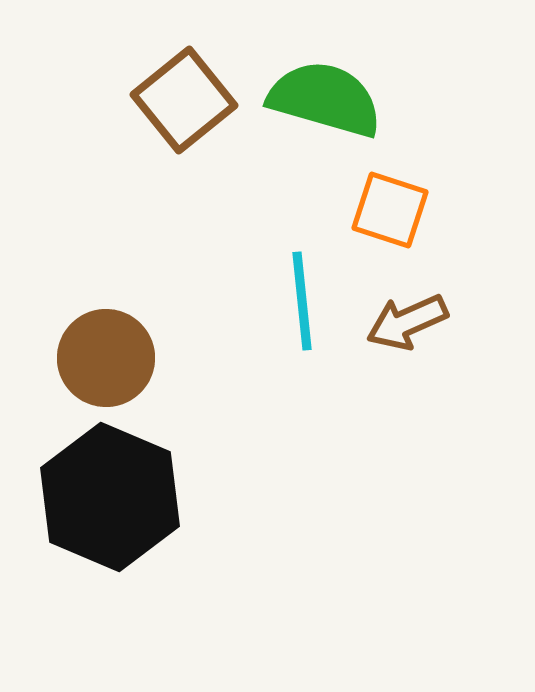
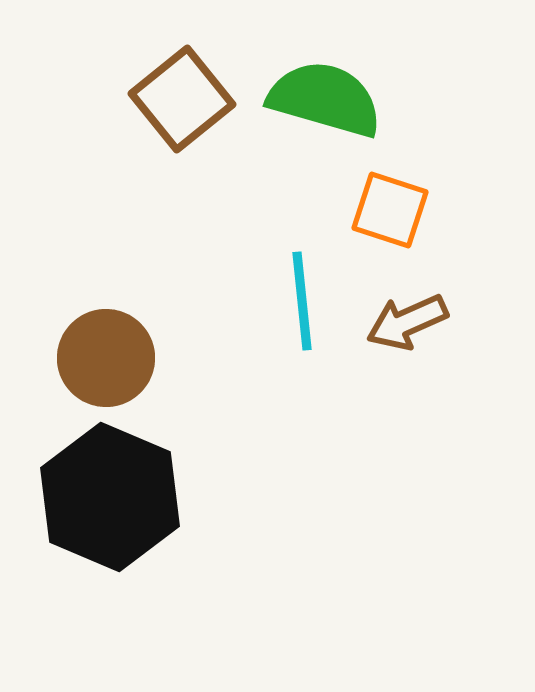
brown square: moved 2 px left, 1 px up
